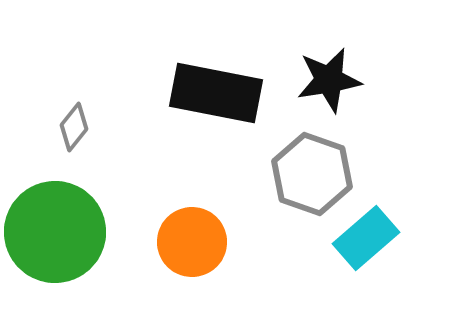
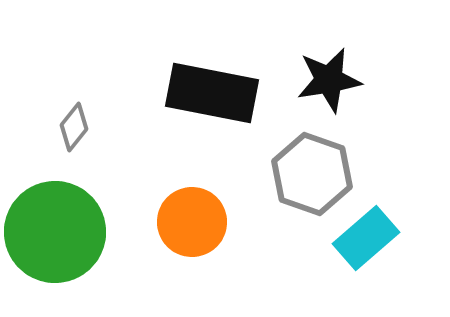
black rectangle: moved 4 px left
orange circle: moved 20 px up
